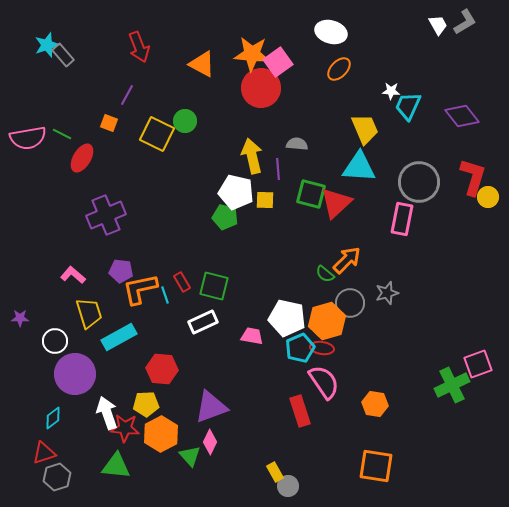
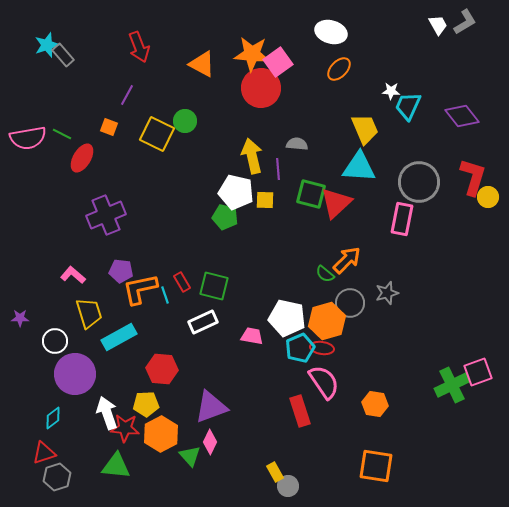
orange square at (109, 123): moved 4 px down
pink square at (478, 364): moved 8 px down
